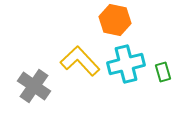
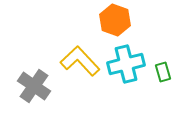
orange hexagon: rotated 8 degrees clockwise
